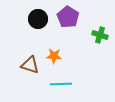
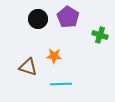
brown triangle: moved 2 px left, 2 px down
